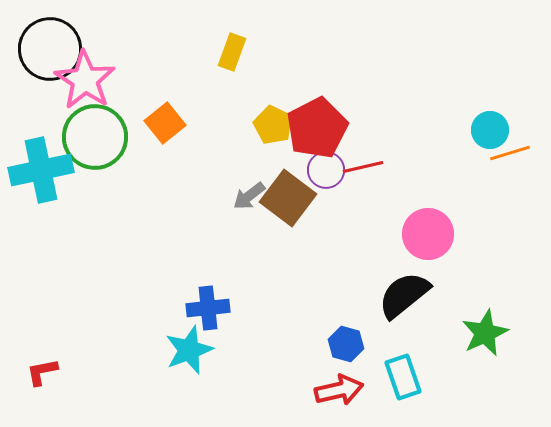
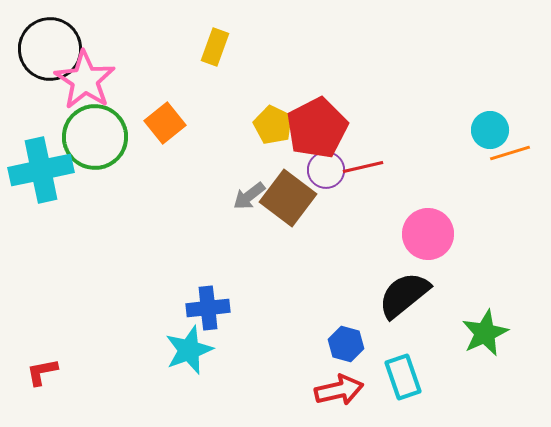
yellow rectangle: moved 17 px left, 5 px up
